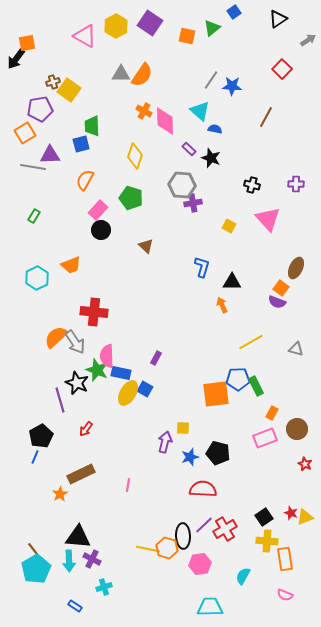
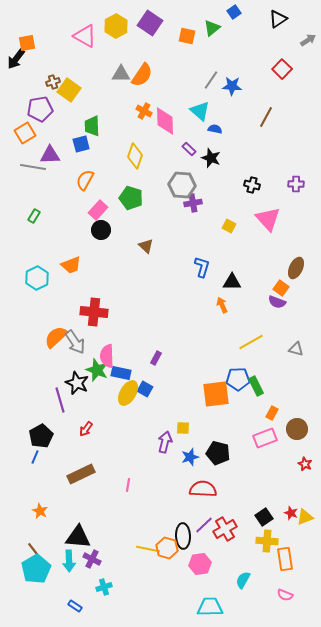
orange star at (60, 494): moved 20 px left, 17 px down; rotated 14 degrees counterclockwise
cyan semicircle at (243, 576): moved 4 px down
